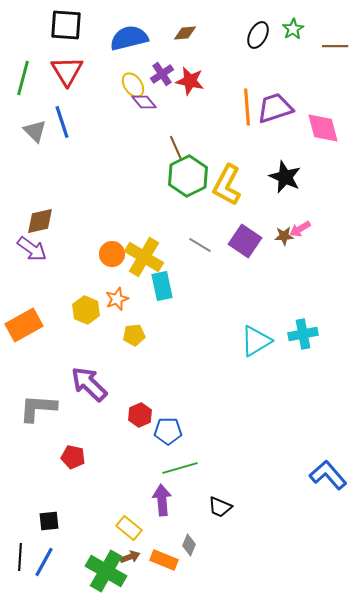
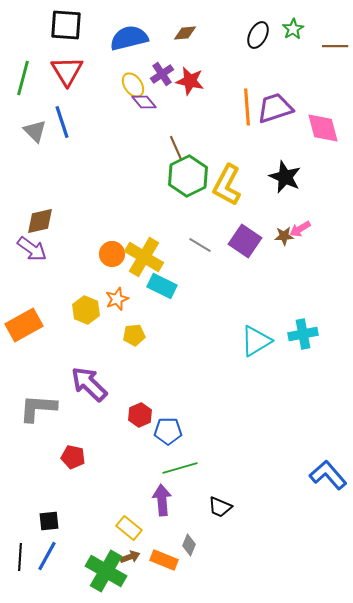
cyan rectangle at (162, 286): rotated 52 degrees counterclockwise
blue line at (44, 562): moved 3 px right, 6 px up
